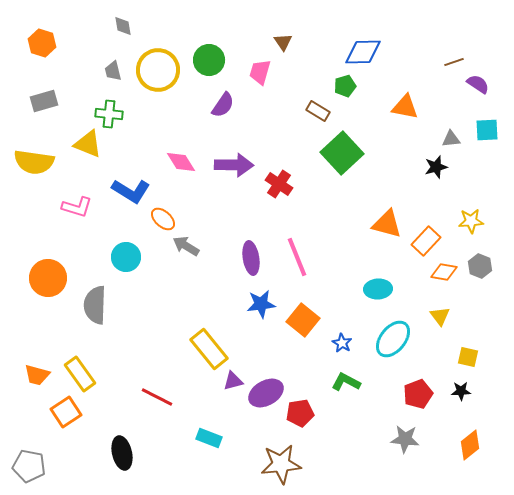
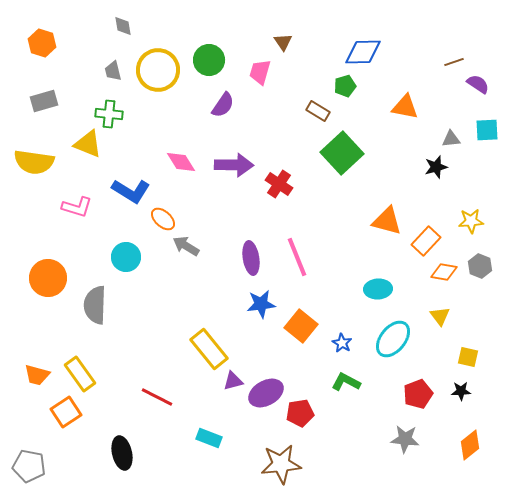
orange triangle at (387, 224): moved 3 px up
orange square at (303, 320): moved 2 px left, 6 px down
